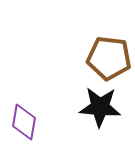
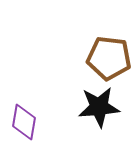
black star: moved 1 px left; rotated 9 degrees counterclockwise
